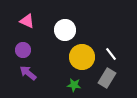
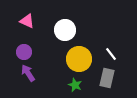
purple circle: moved 1 px right, 2 px down
yellow circle: moved 3 px left, 2 px down
purple arrow: rotated 18 degrees clockwise
gray rectangle: rotated 18 degrees counterclockwise
green star: moved 1 px right; rotated 16 degrees clockwise
